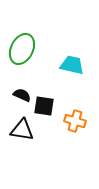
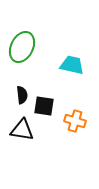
green ellipse: moved 2 px up
black semicircle: rotated 60 degrees clockwise
